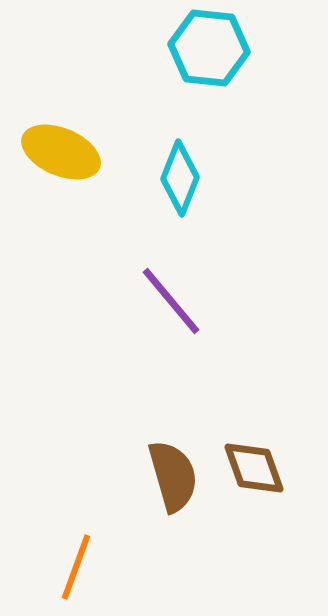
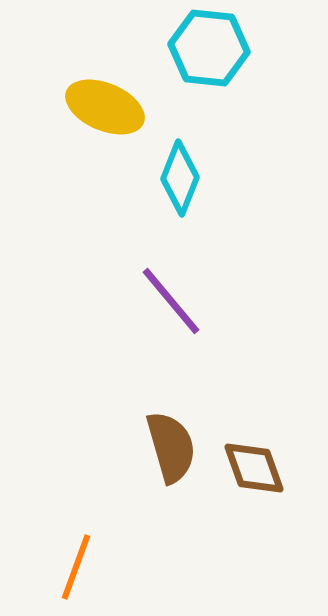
yellow ellipse: moved 44 px right, 45 px up
brown semicircle: moved 2 px left, 29 px up
